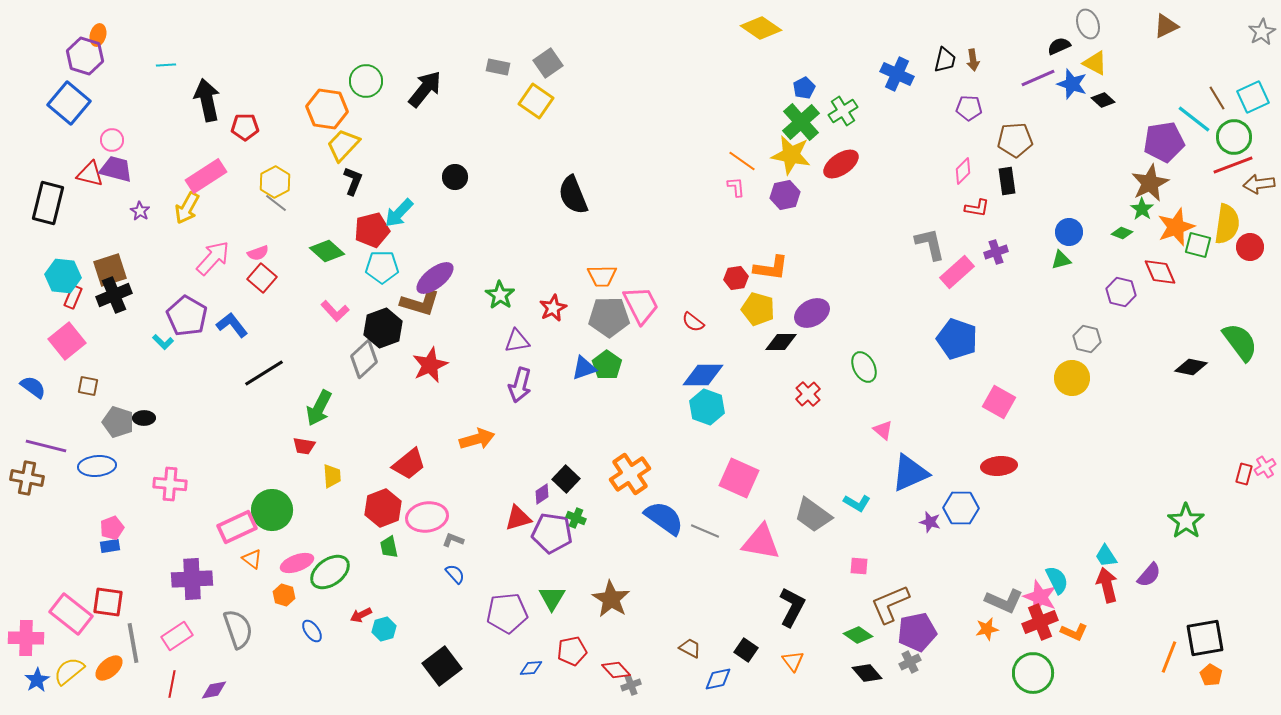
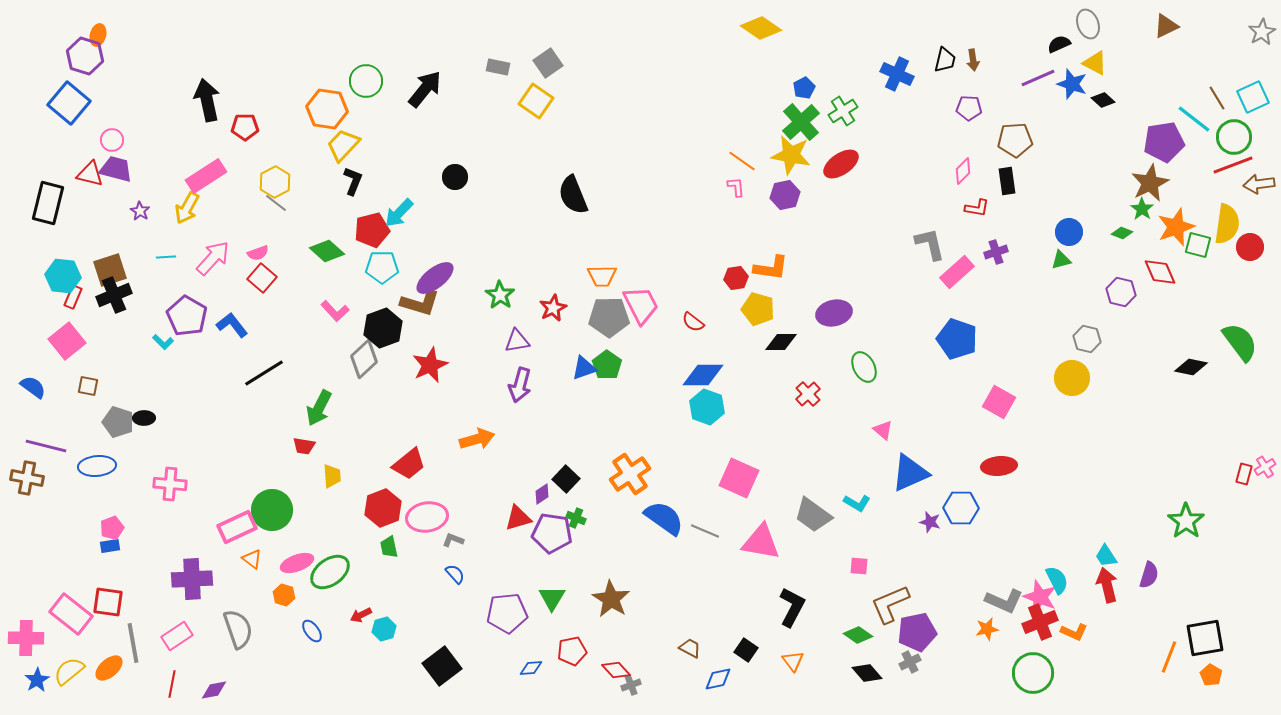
black semicircle at (1059, 46): moved 2 px up
cyan line at (166, 65): moved 192 px down
purple ellipse at (812, 313): moved 22 px right; rotated 16 degrees clockwise
purple semicircle at (1149, 575): rotated 24 degrees counterclockwise
